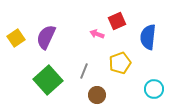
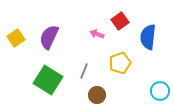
red square: moved 3 px right; rotated 12 degrees counterclockwise
purple semicircle: moved 3 px right
green square: rotated 16 degrees counterclockwise
cyan circle: moved 6 px right, 2 px down
